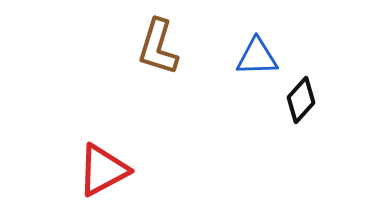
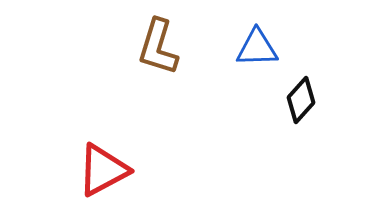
blue triangle: moved 9 px up
